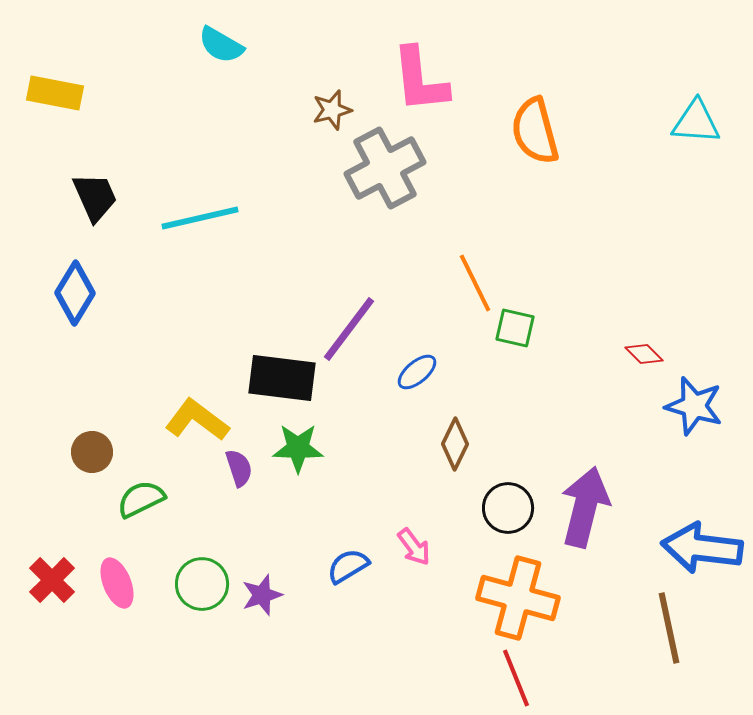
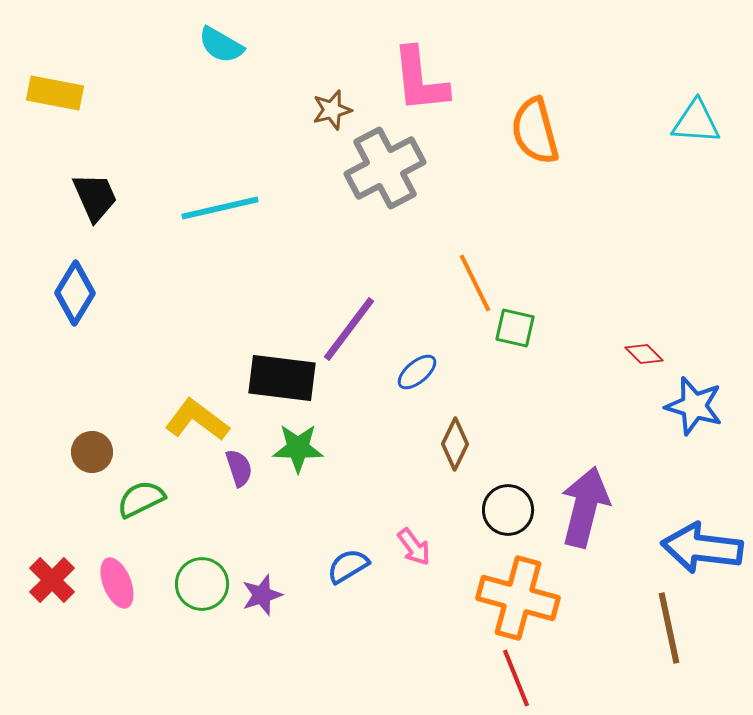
cyan line: moved 20 px right, 10 px up
black circle: moved 2 px down
